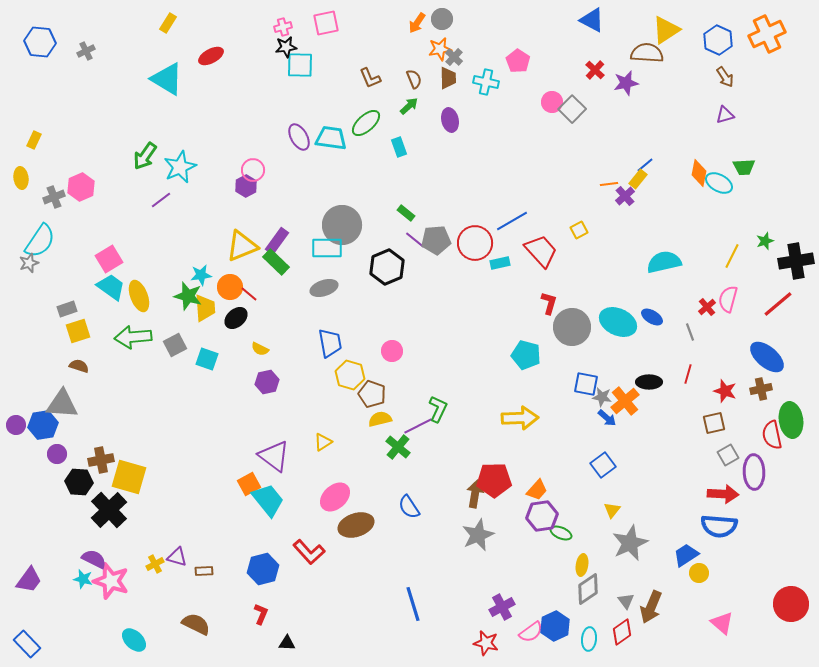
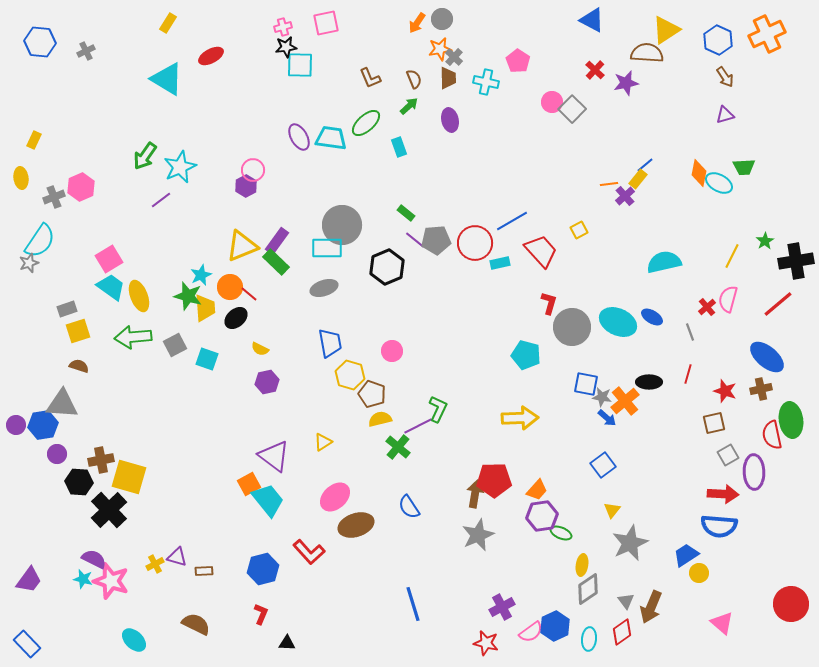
green star at (765, 241): rotated 12 degrees counterclockwise
cyan star at (201, 275): rotated 15 degrees counterclockwise
